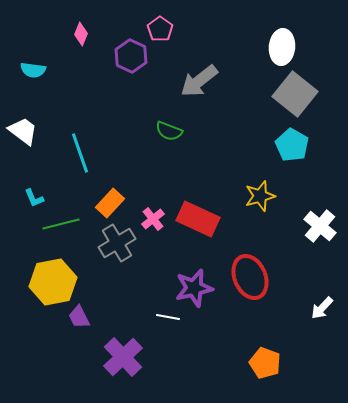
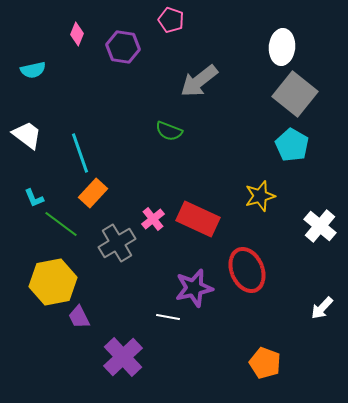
pink pentagon: moved 11 px right, 9 px up; rotated 15 degrees counterclockwise
pink diamond: moved 4 px left
purple hexagon: moved 8 px left, 9 px up; rotated 16 degrees counterclockwise
cyan semicircle: rotated 20 degrees counterclockwise
white trapezoid: moved 4 px right, 4 px down
orange rectangle: moved 17 px left, 10 px up
green line: rotated 51 degrees clockwise
red ellipse: moved 3 px left, 7 px up
